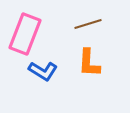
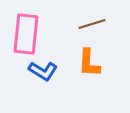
brown line: moved 4 px right
pink rectangle: moved 1 px right; rotated 15 degrees counterclockwise
